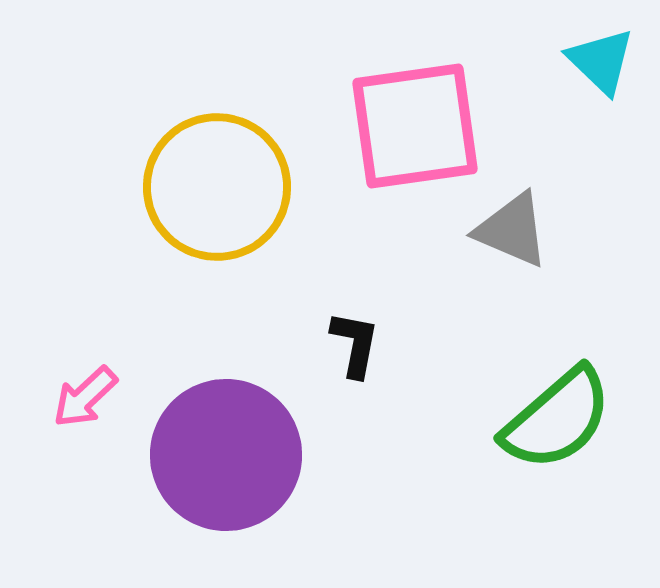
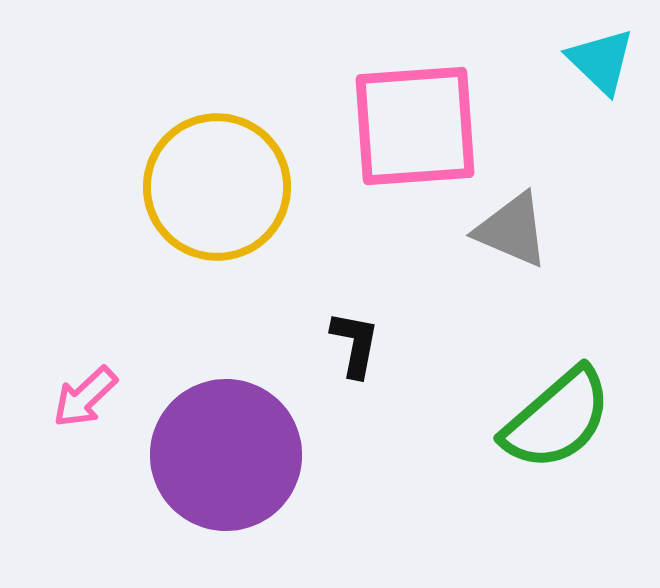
pink square: rotated 4 degrees clockwise
